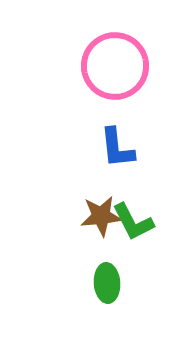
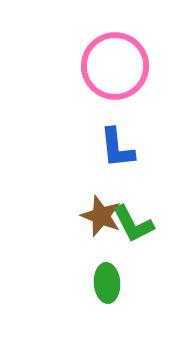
brown star: rotated 27 degrees clockwise
green L-shape: moved 2 px down
